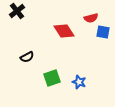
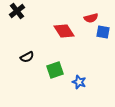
green square: moved 3 px right, 8 px up
